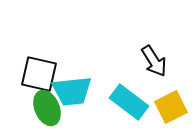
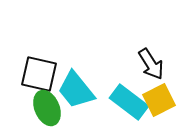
black arrow: moved 3 px left, 3 px down
cyan trapezoid: moved 4 px right, 1 px up; rotated 57 degrees clockwise
yellow square: moved 12 px left, 7 px up
